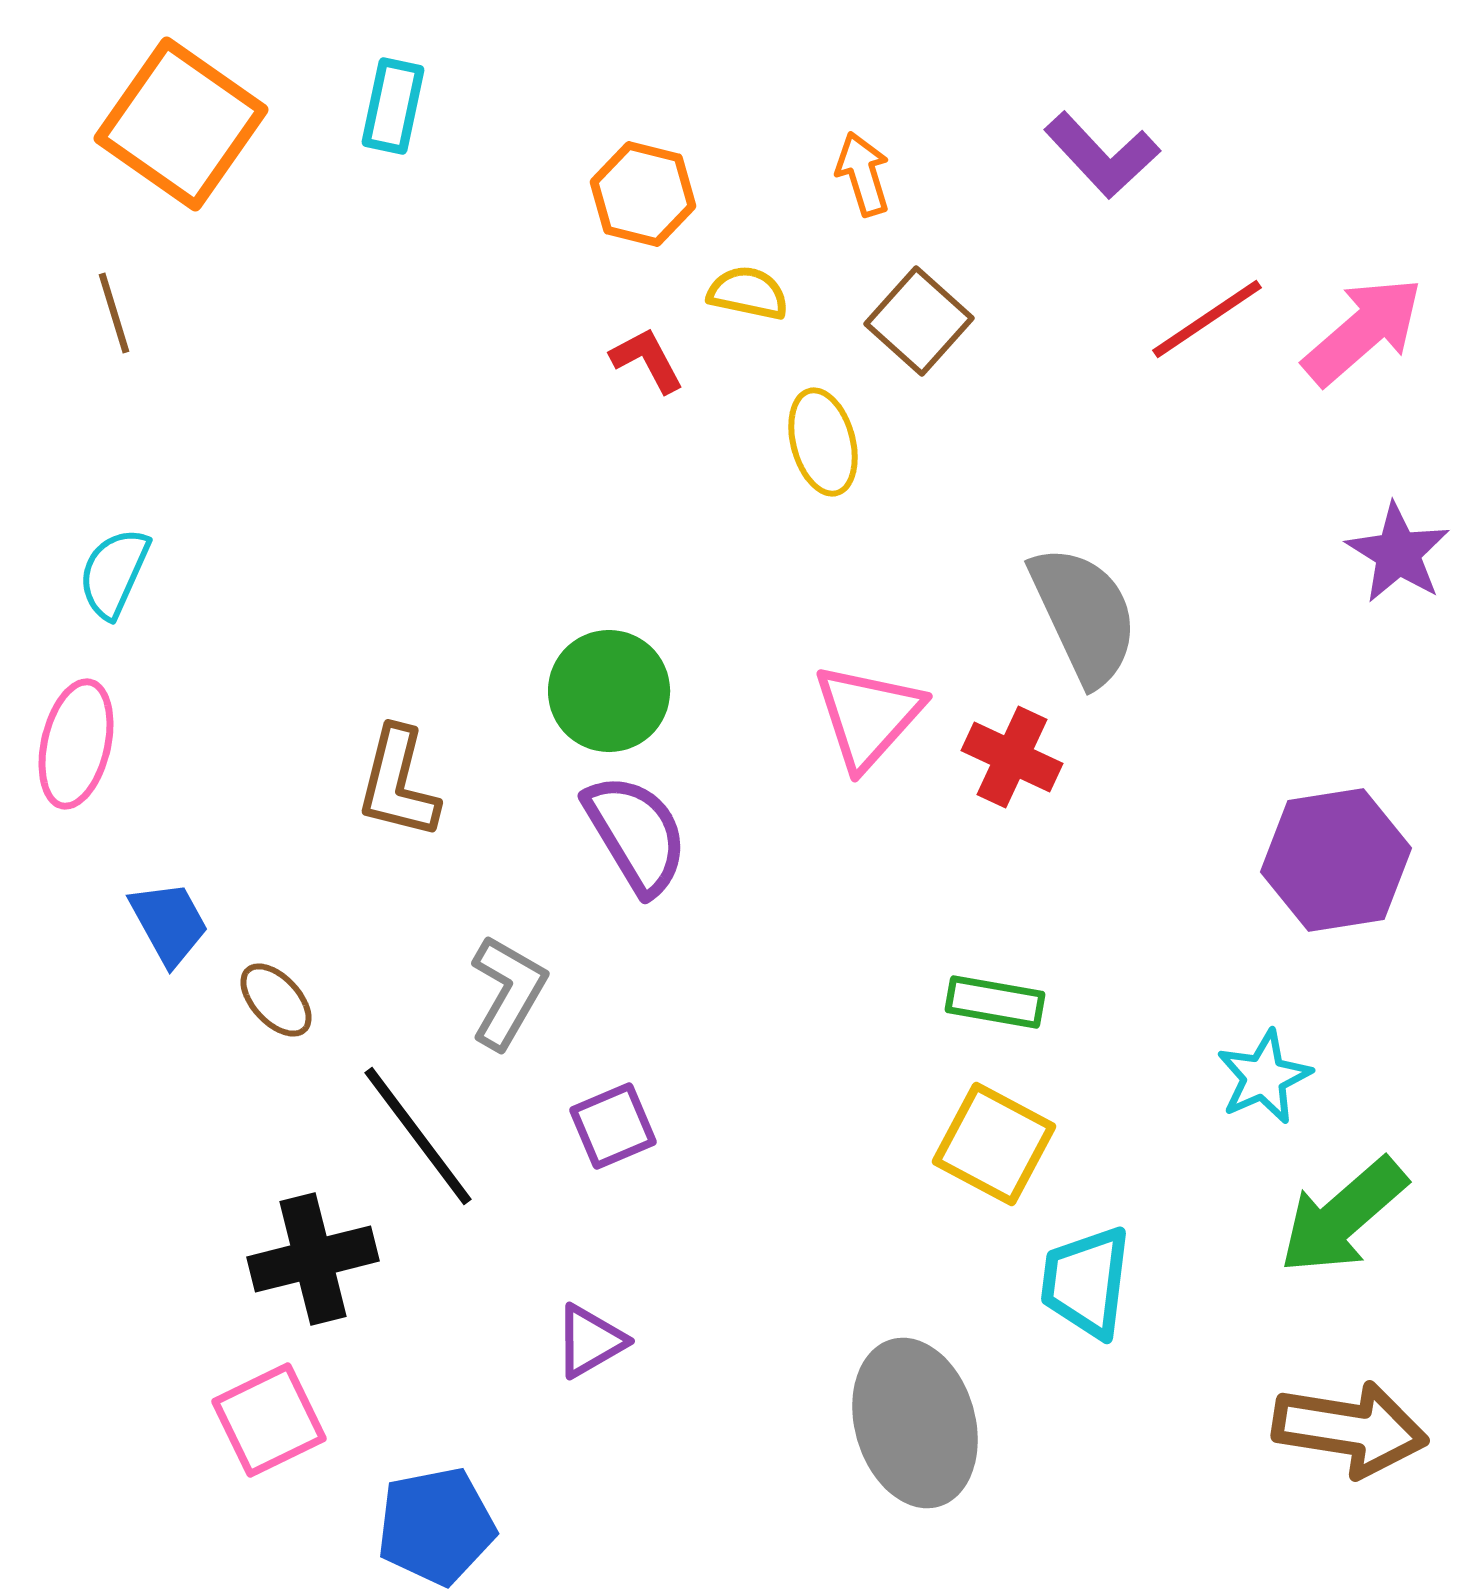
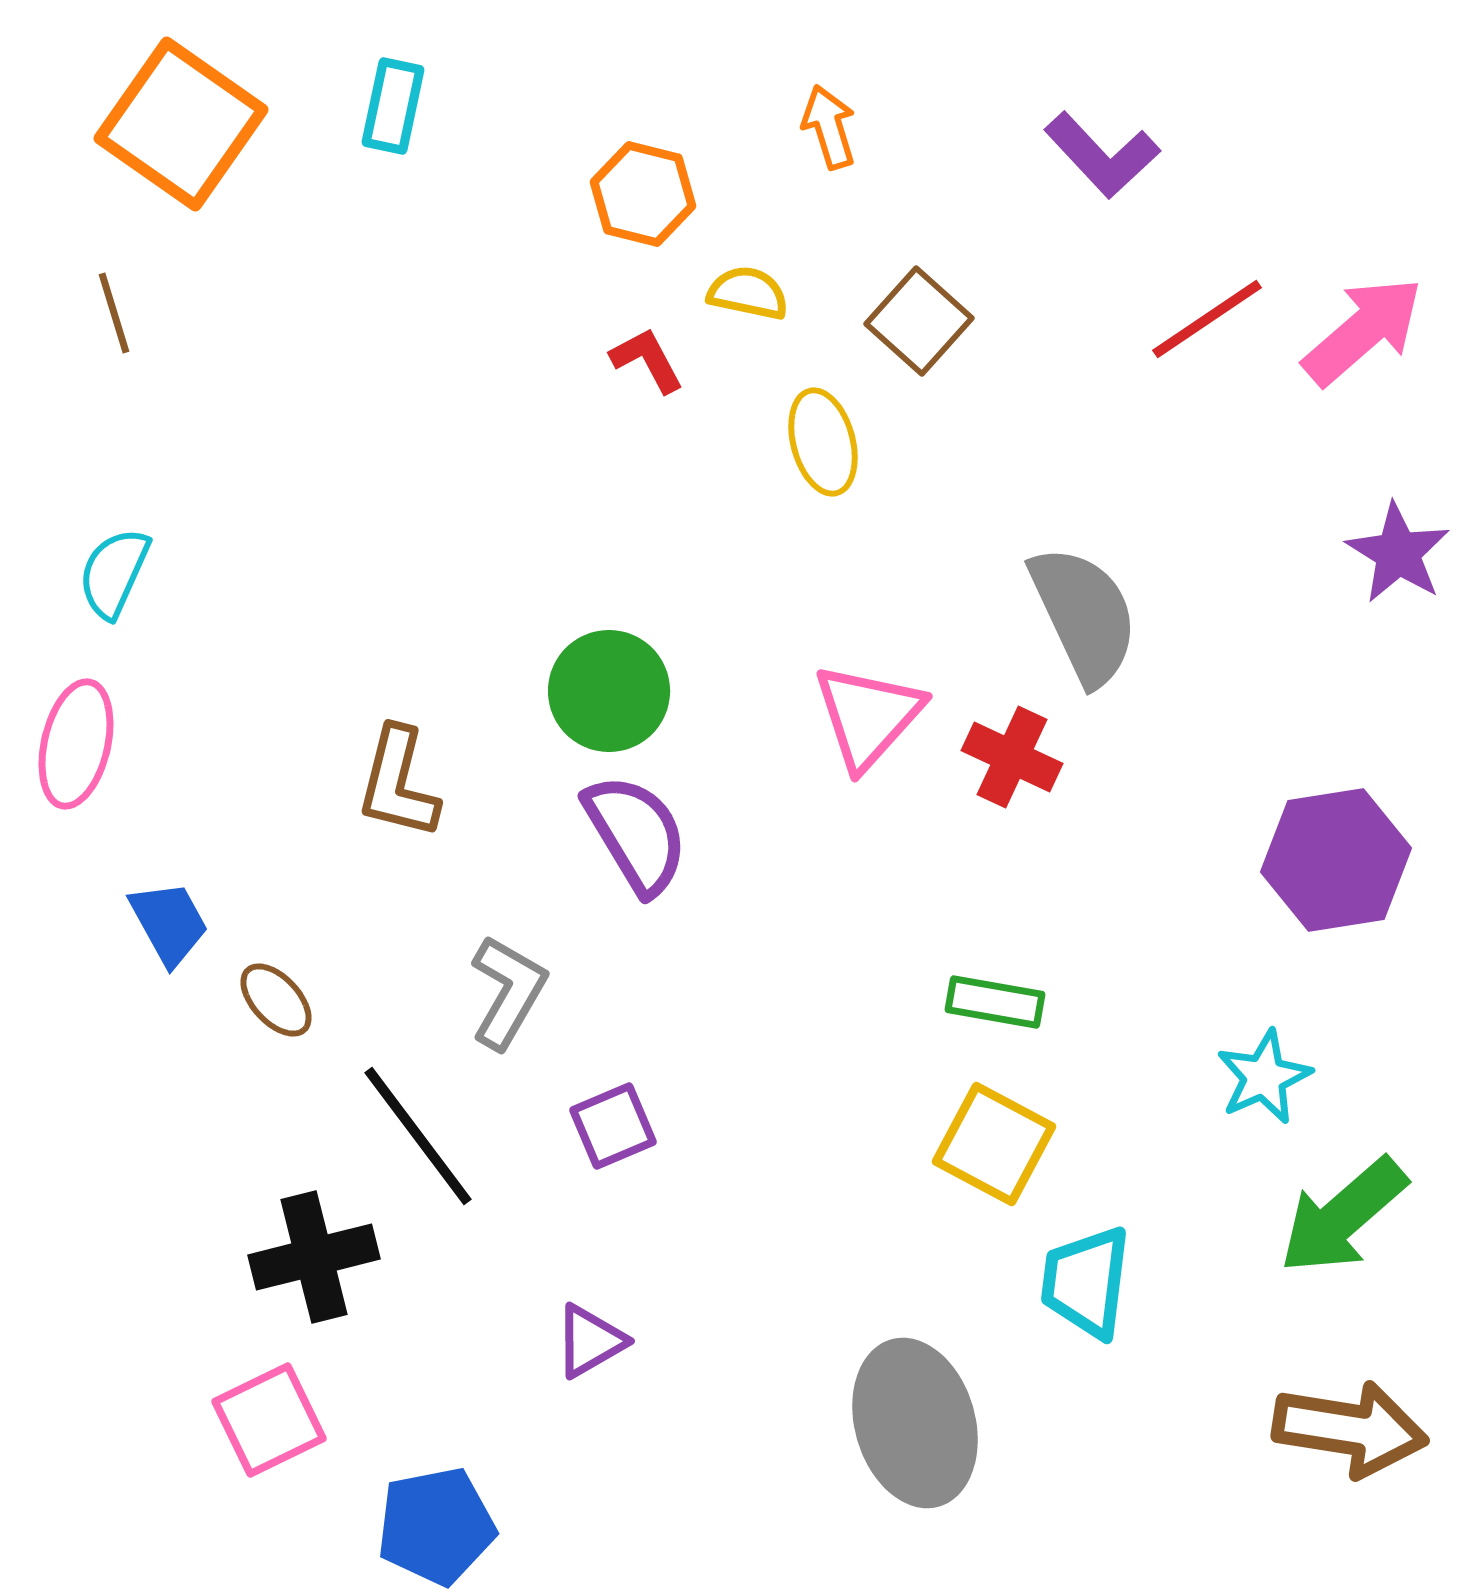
orange arrow: moved 34 px left, 47 px up
black cross: moved 1 px right, 2 px up
